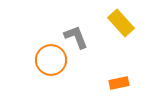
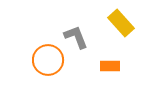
orange circle: moved 3 px left
orange rectangle: moved 9 px left, 17 px up; rotated 12 degrees clockwise
